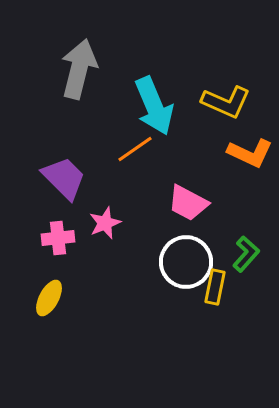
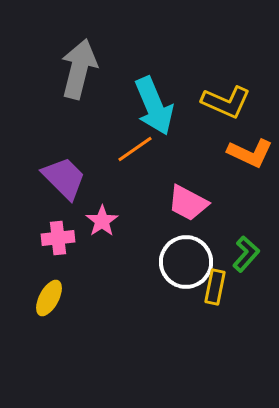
pink star: moved 3 px left, 2 px up; rotated 12 degrees counterclockwise
